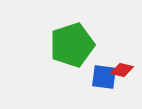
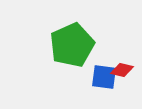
green pentagon: rotated 6 degrees counterclockwise
